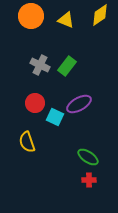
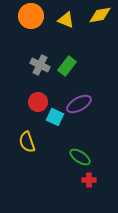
yellow diamond: rotated 25 degrees clockwise
red circle: moved 3 px right, 1 px up
green ellipse: moved 8 px left
